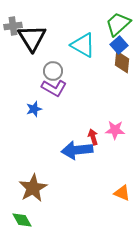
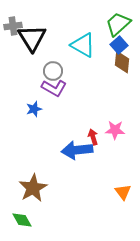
orange triangle: moved 1 px right, 1 px up; rotated 30 degrees clockwise
